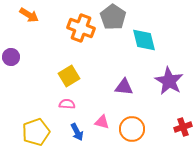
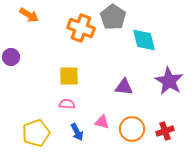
yellow square: rotated 30 degrees clockwise
red cross: moved 18 px left, 4 px down
yellow pentagon: moved 1 px down
